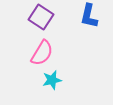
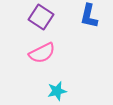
pink semicircle: rotated 32 degrees clockwise
cyan star: moved 5 px right, 11 px down
